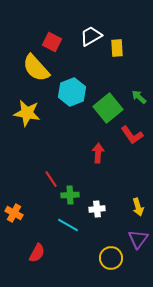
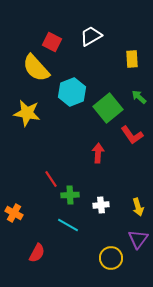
yellow rectangle: moved 15 px right, 11 px down
white cross: moved 4 px right, 4 px up
